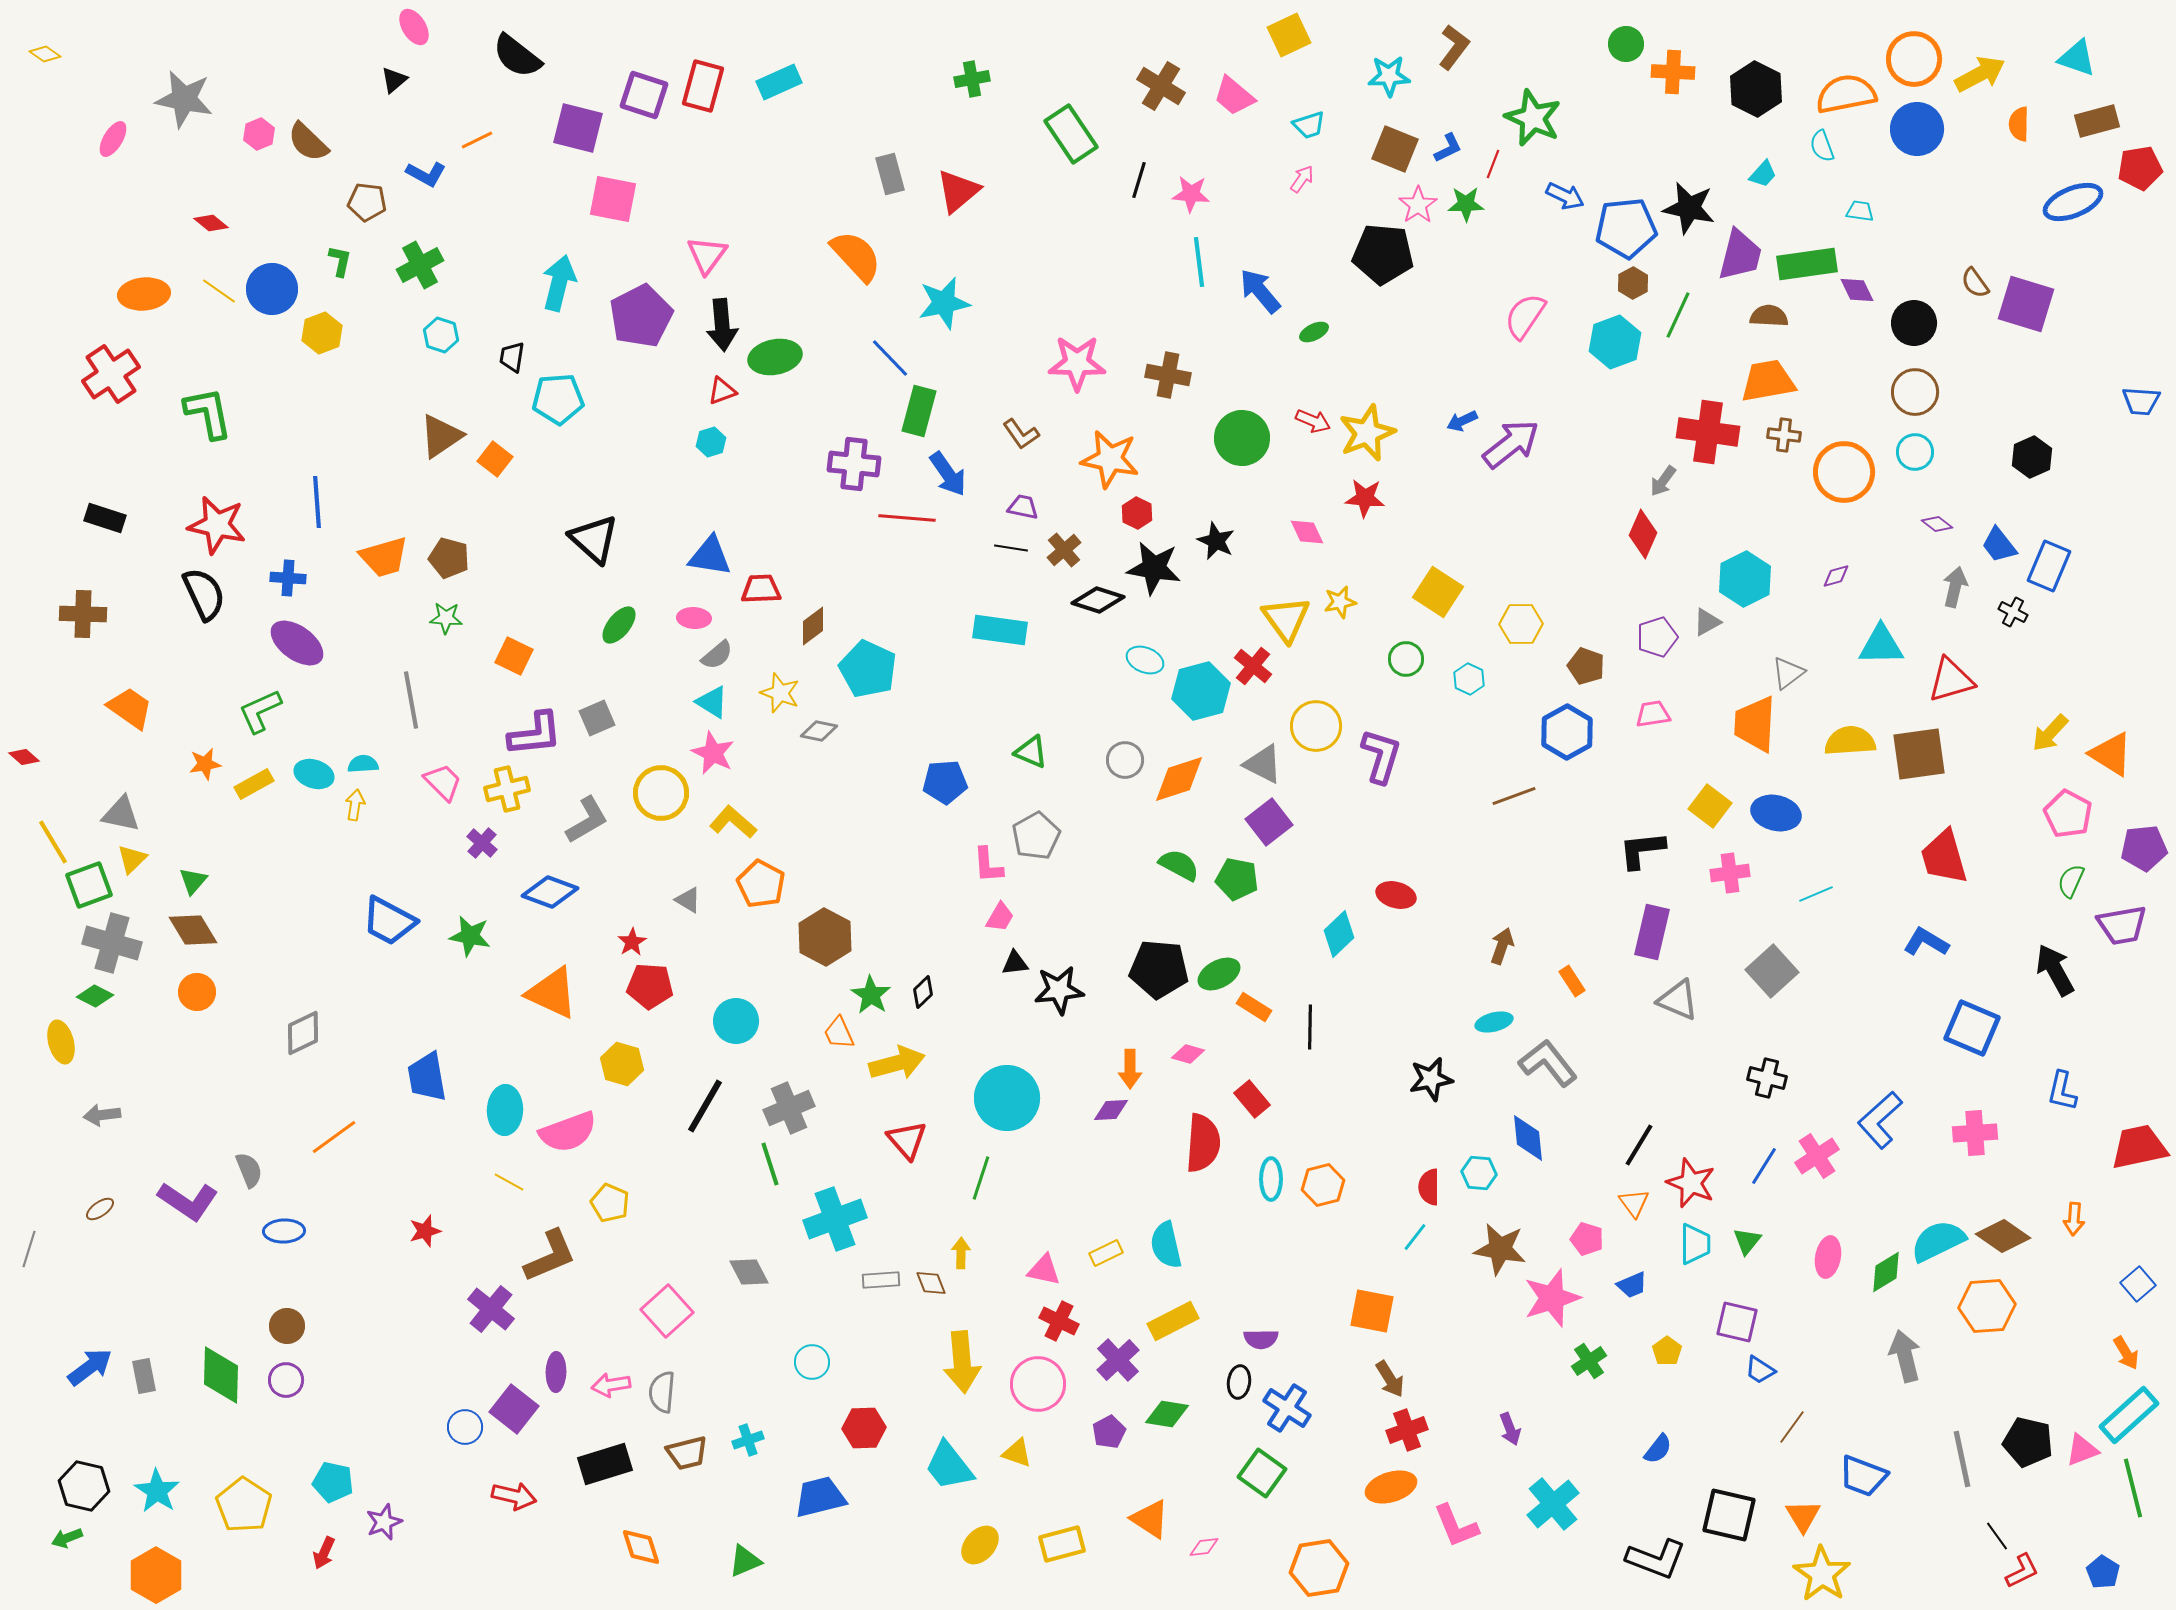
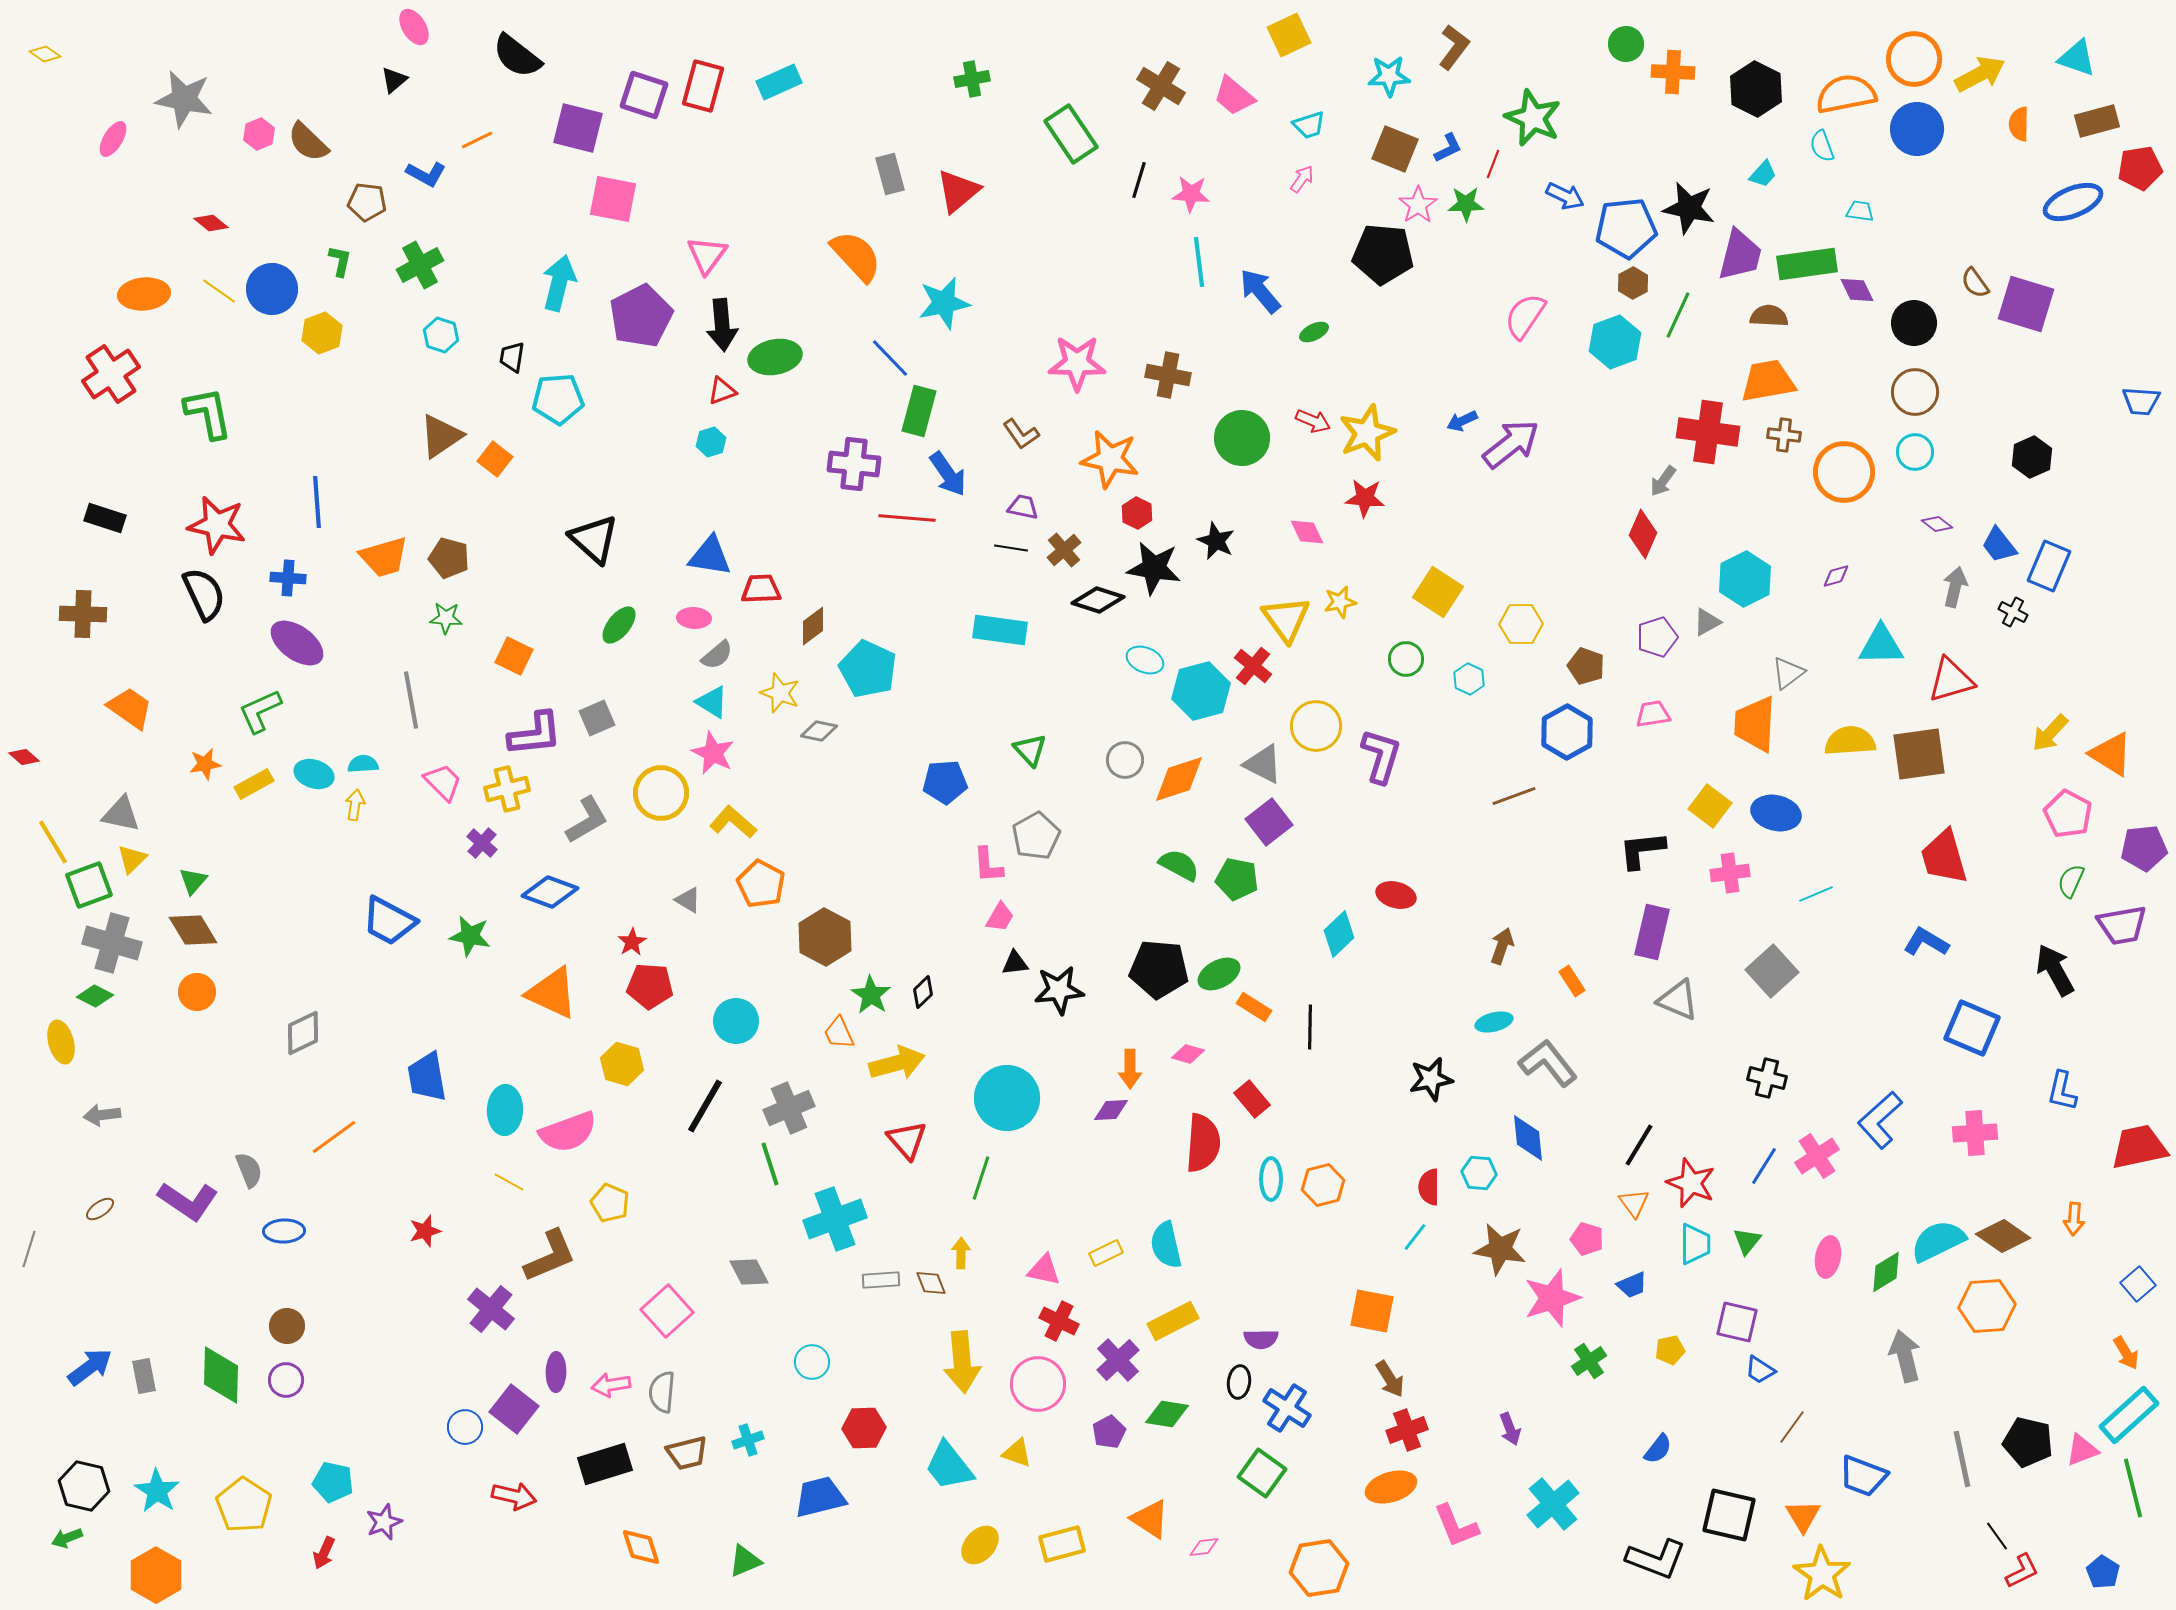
green triangle at (1031, 752): moved 1 px left, 2 px up; rotated 24 degrees clockwise
yellow pentagon at (1667, 1351): moved 3 px right, 1 px up; rotated 24 degrees clockwise
